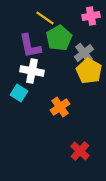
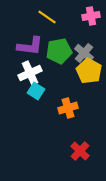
yellow line: moved 2 px right, 1 px up
green pentagon: moved 13 px down; rotated 20 degrees clockwise
purple L-shape: rotated 72 degrees counterclockwise
gray cross: rotated 12 degrees counterclockwise
white cross: moved 2 px left, 2 px down; rotated 35 degrees counterclockwise
cyan square: moved 17 px right, 2 px up
orange cross: moved 8 px right, 1 px down; rotated 18 degrees clockwise
